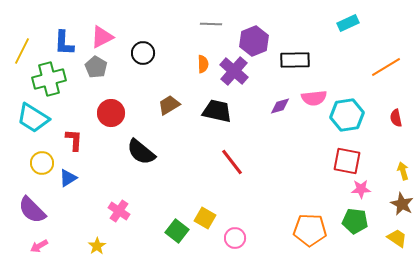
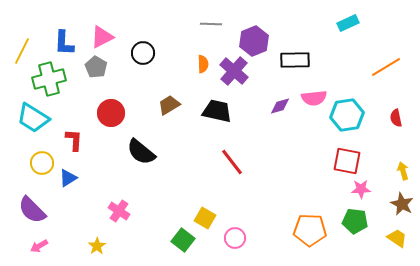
green square: moved 6 px right, 9 px down
